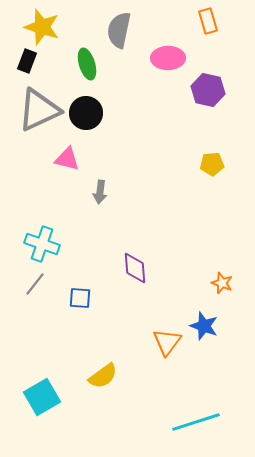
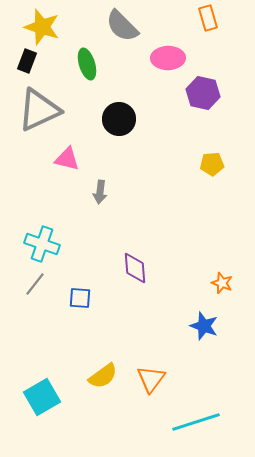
orange rectangle: moved 3 px up
gray semicircle: moved 3 px right, 4 px up; rotated 57 degrees counterclockwise
purple hexagon: moved 5 px left, 3 px down
black circle: moved 33 px right, 6 px down
orange triangle: moved 16 px left, 37 px down
